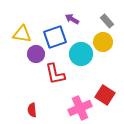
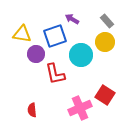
blue square: moved 1 px up
yellow circle: moved 2 px right
cyan circle: moved 1 px down
